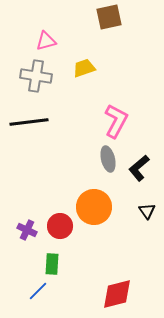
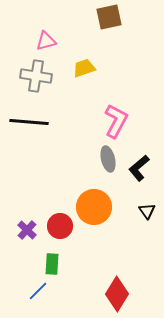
black line: rotated 12 degrees clockwise
purple cross: rotated 18 degrees clockwise
red diamond: rotated 44 degrees counterclockwise
